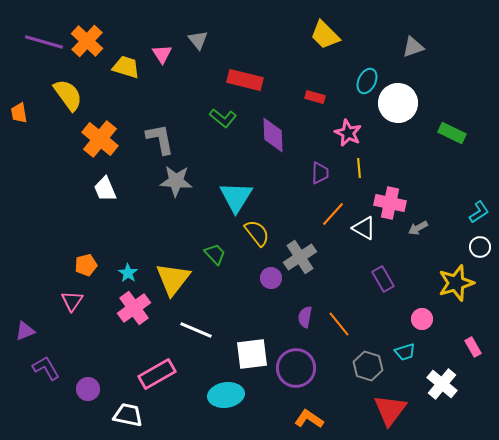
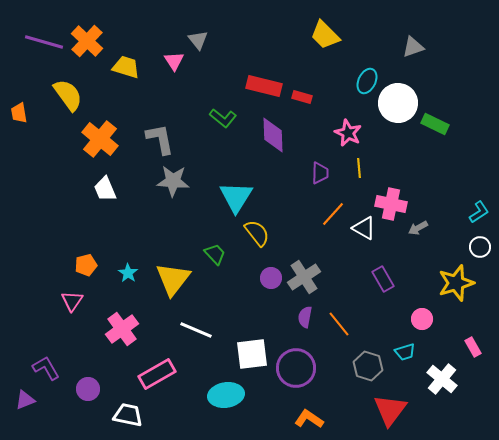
pink triangle at (162, 54): moved 12 px right, 7 px down
red rectangle at (245, 80): moved 19 px right, 6 px down
red rectangle at (315, 97): moved 13 px left
green rectangle at (452, 133): moved 17 px left, 9 px up
gray star at (176, 181): moved 3 px left
pink cross at (390, 203): moved 1 px right, 1 px down
gray cross at (300, 257): moved 4 px right, 20 px down
pink cross at (134, 308): moved 12 px left, 21 px down
purple triangle at (25, 331): moved 69 px down
white cross at (442, 384): moved 5 px up
